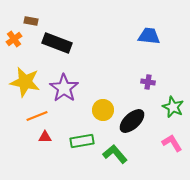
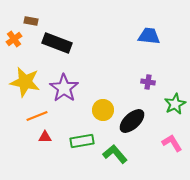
green star: moved 2 px right, 3 px up; rotated 20 degrees clockwise
